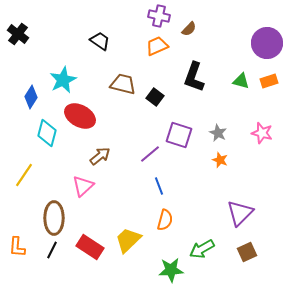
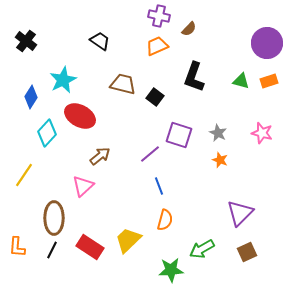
black cross: moved 8 px right, 7 px down
cyan diamond: rotated 28 degrees clockwise
